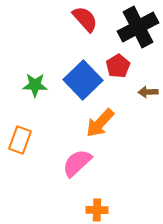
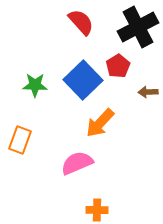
red semicircle: moved 4 px left, 3 px down
pink semicircle: rotated 20 degrees clockwise
